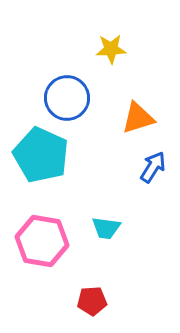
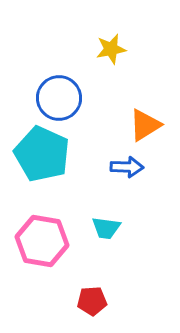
yellow star: rotated 8 degrees counterclockwise
blue circle: moved 8 px left
orange triangle: moved 7 px right, 7 px down; rotated 15 degrees counterclockwise
cyan pentagon: moved 1 px right, 1 px up
blue arrow: moved 26 px left; rotated 60 degrees clockwise
